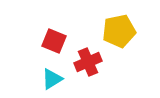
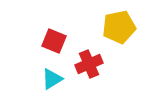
yellow pentagon: moved 4 px up
red cross: moved 1 px right, 2 px down
